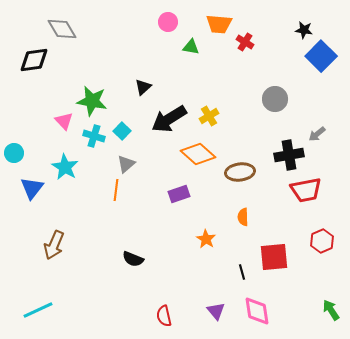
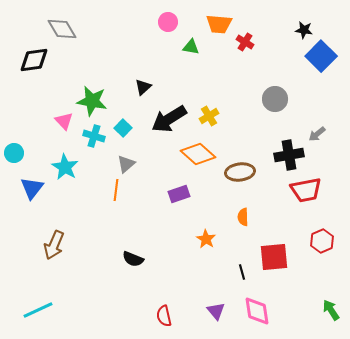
cyan square: moved 1 px right, 3 px up
